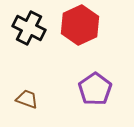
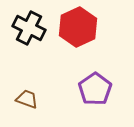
red hexagon: moved 2 px left, 2 px down
